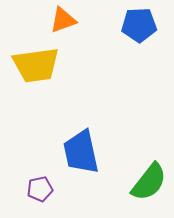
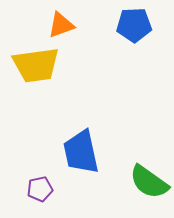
orange triangle: moved 2 px left, 5 px down
blue pentagon: moved 5 px left
green semicircle: rotated 87 degrees clockwise
